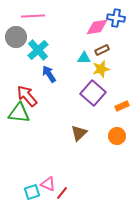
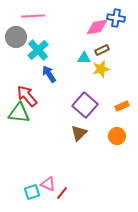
purple square: moved 8 px left, 12 px down
